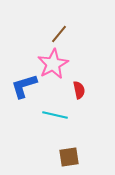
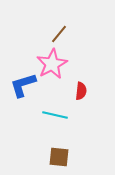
pink star: moved 1 px left
blue L-shape: moved 1 px left, 1 px up
red semicircle: moved 2 px right, 1 px down; rotated 18 degrees clockwise
brown square: moved 10 px left; rotated 15 degrees clockwise
